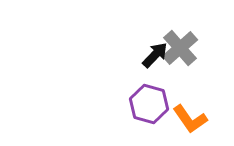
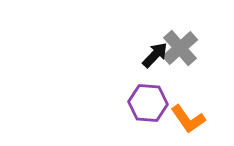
purple hexagon: moved 1 px left, 1 px up; rotated 12 degrees counterclockwise
orange L-shape: moved 2 px left
